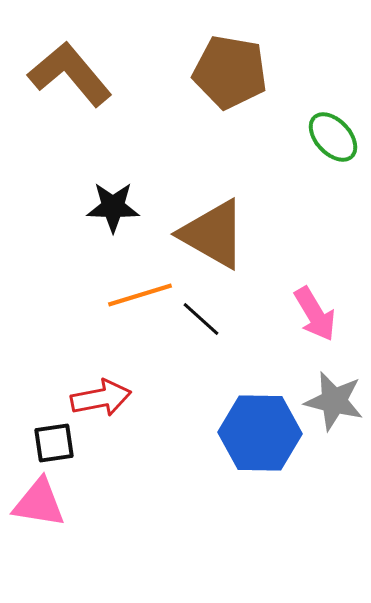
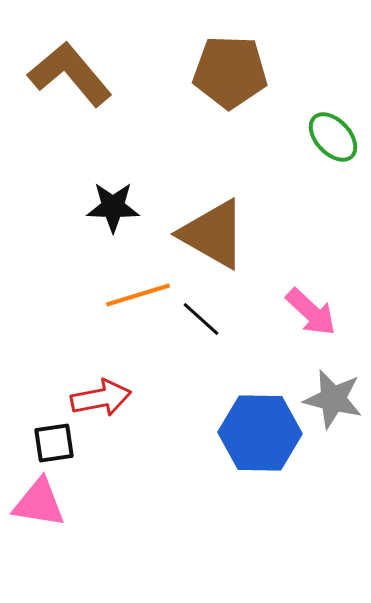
brown pentagon: rotated 8 degrees counterclockwise
orange line: moved 2 px left
pink arrow: moved 4 px left, 2 px up; rotated 16 degrees counterclockwise
gray star: moved 1 px left, 2 px up
